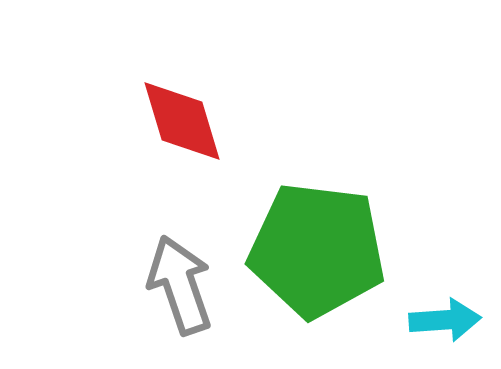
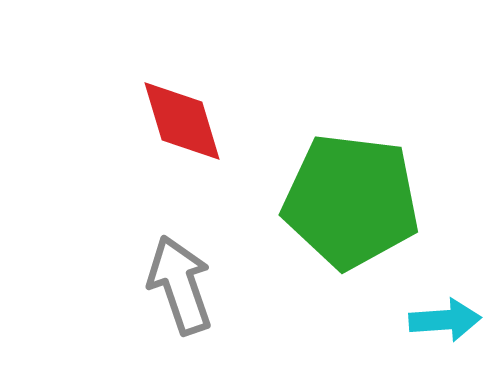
green pentagon: moved 34 px right, 49 px up
